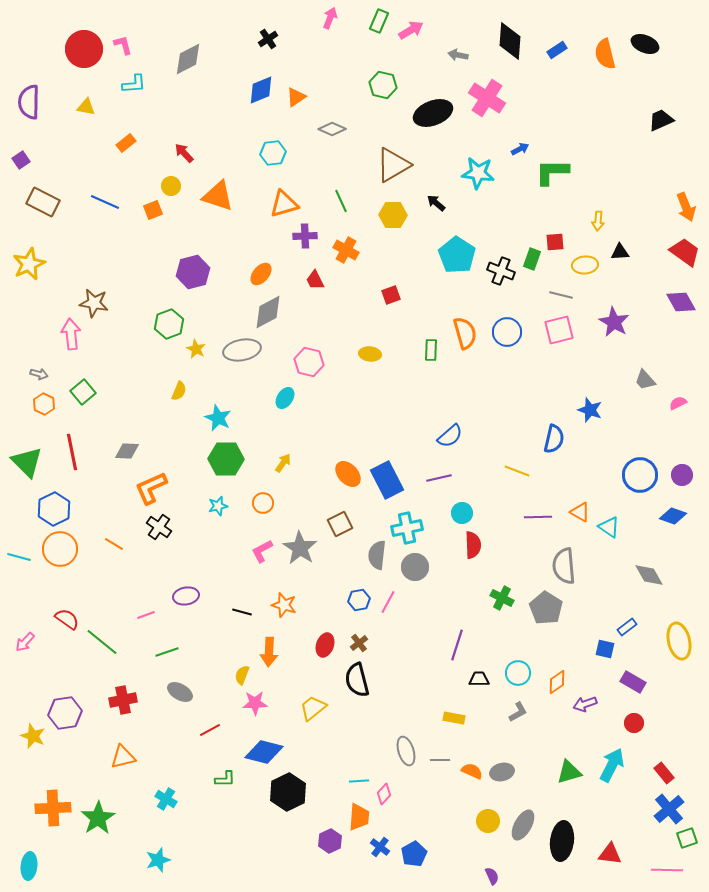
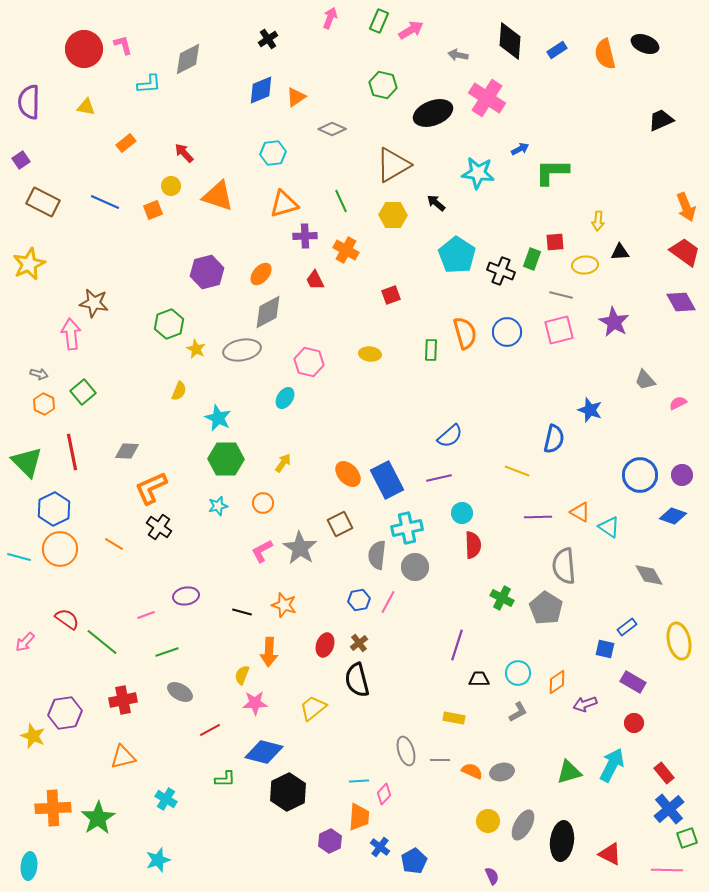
cyan L-shape at (134, 84): moved 15 px right
purple hexagon at (193, 272): moved 14 px right
blue pentagon at (414, 854): moved 7 px down
red triangle at (610, 854): rotated 20 degrees clockwise
